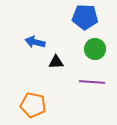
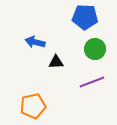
purple line: rotated 25 degrees counterclockwise
orange pentagon: moved 1 px down; rotated 25 degrees counterclockwise
